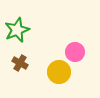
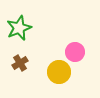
green star: moved 2 px right, 2 px up
brown cross: rotated 28 degrees clockwise
